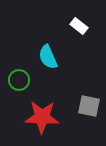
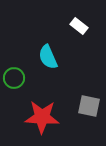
green circle: moved 5 px left, 2 px up
